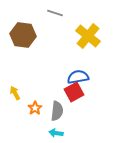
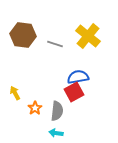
gray line: moved 31 px down
